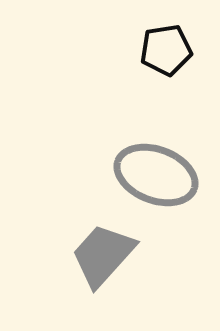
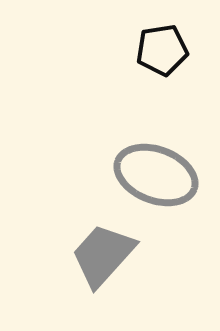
black pentagon: moved 4 px left
